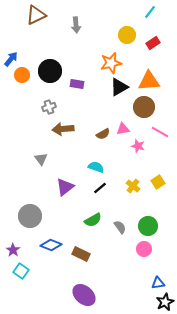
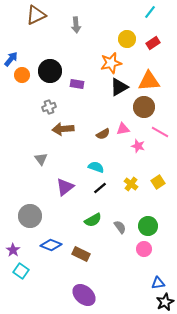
yellow circle: moved 4 px down
yellow cross: moved 2 px left, 2 px up
